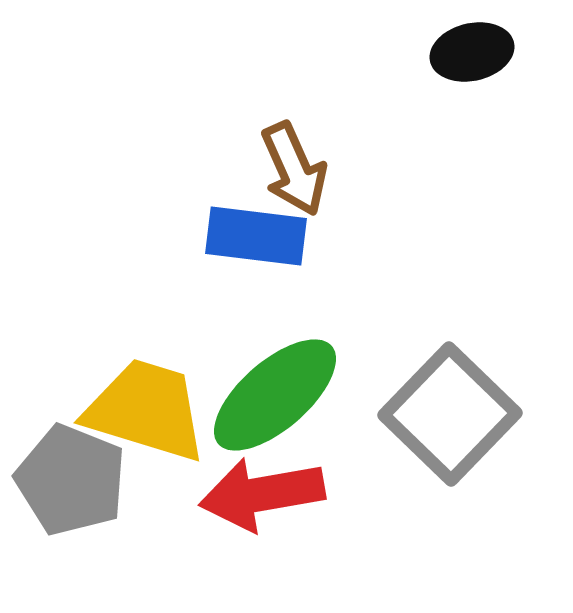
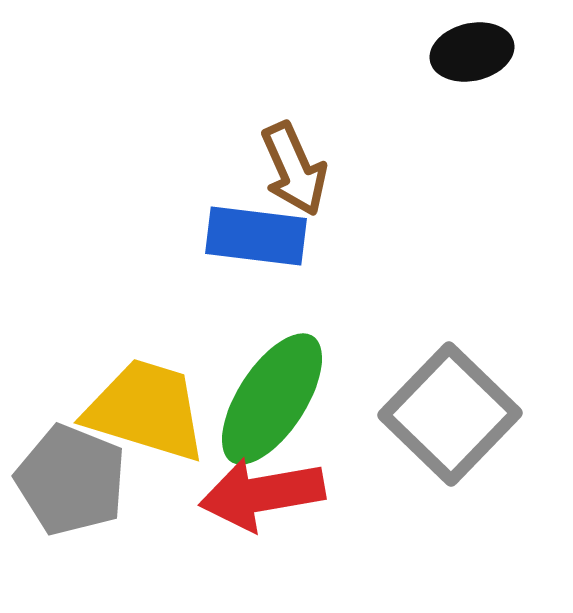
green ellipse: moved 3 px left, 4 px down; rotated 16 degrees counterclockwise
